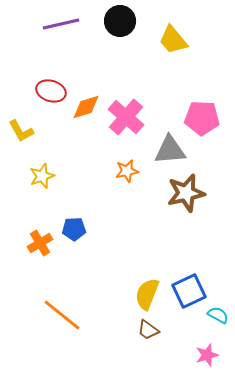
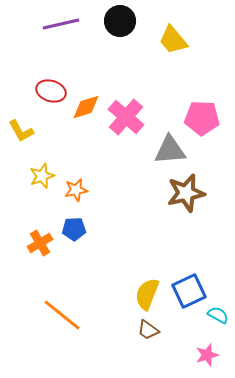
orange star: moved 51 px left, 19 px down
